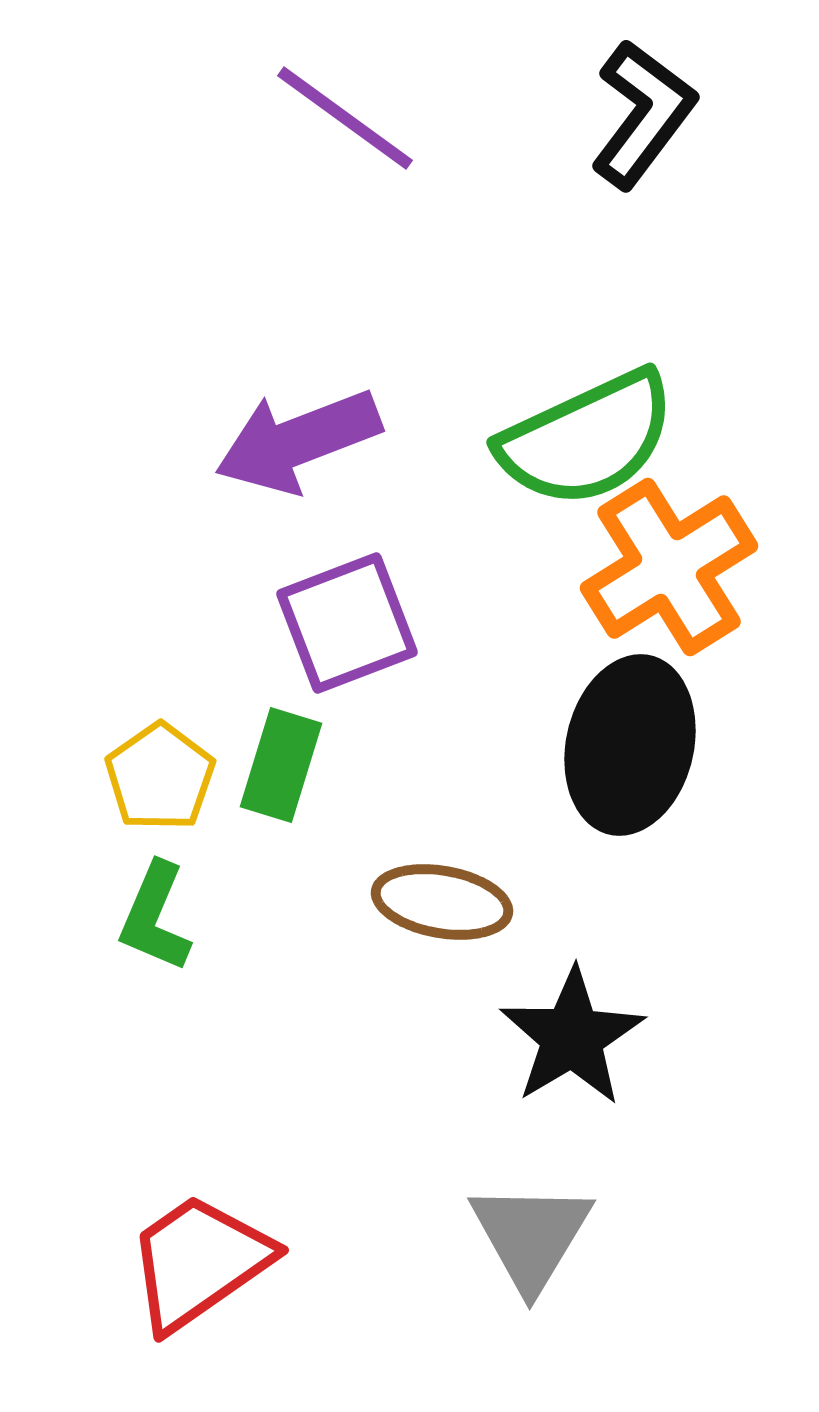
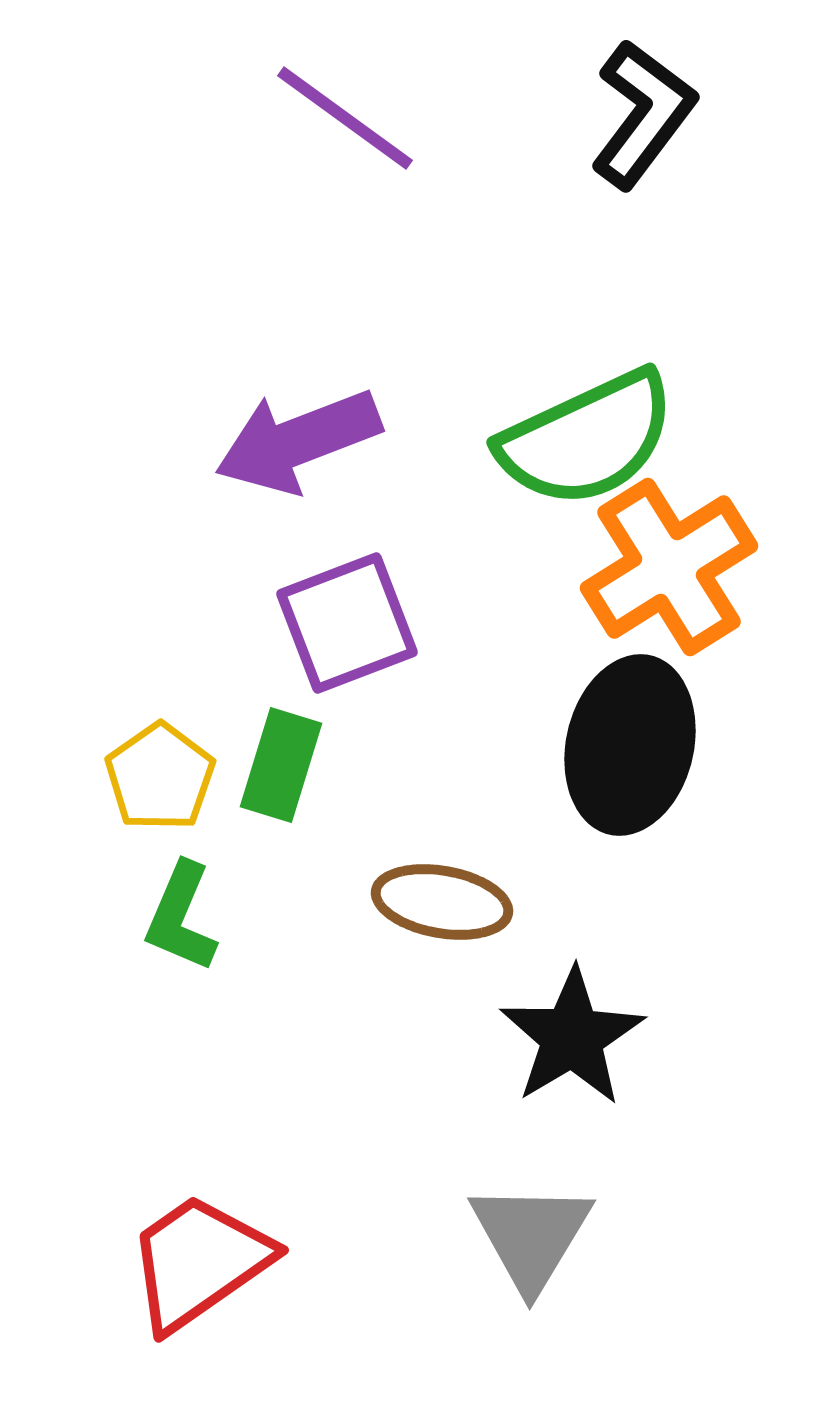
green L-shape: moved 26 px right
